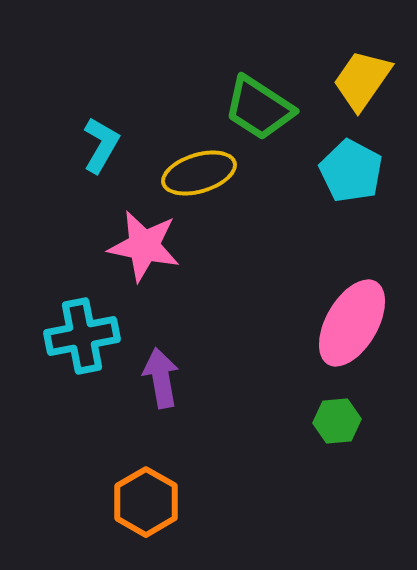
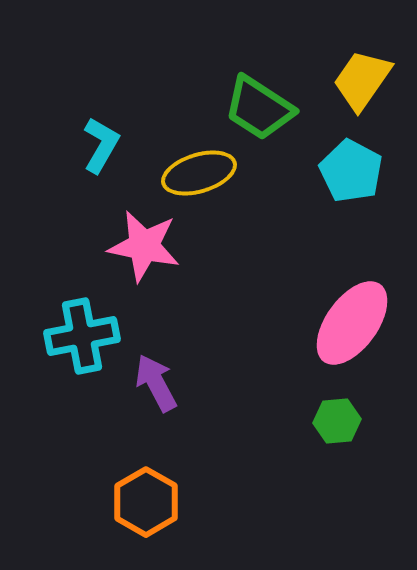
pink ellipse: rotated 6 degrees clockwise
purple arrow: moved 5 px left, 5 px down; rotated 18 degrees counterclockwise
